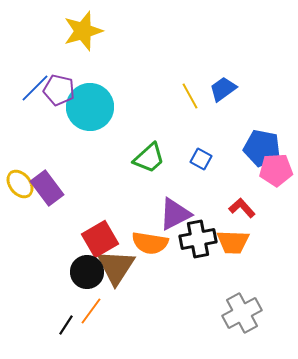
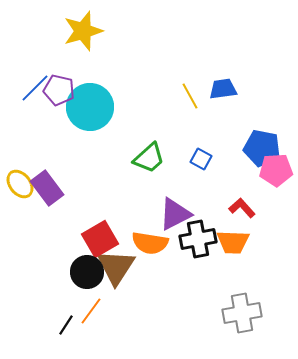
blue trapezoid: rotated 28 degrees clockwise
gray cross: rotated 18 degrees clockwise
